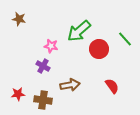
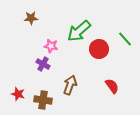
brown star: moved 12 px right, 1 px up; rotated 16 degrees counterclockwise
purple cross: moved 2 px up
brown arrow: rotated 60 degrees counterclockwise
red star: rotated 24 degrees clockwise
